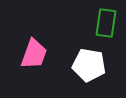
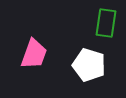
white pentagon: rotated 8 degrees clockwise
